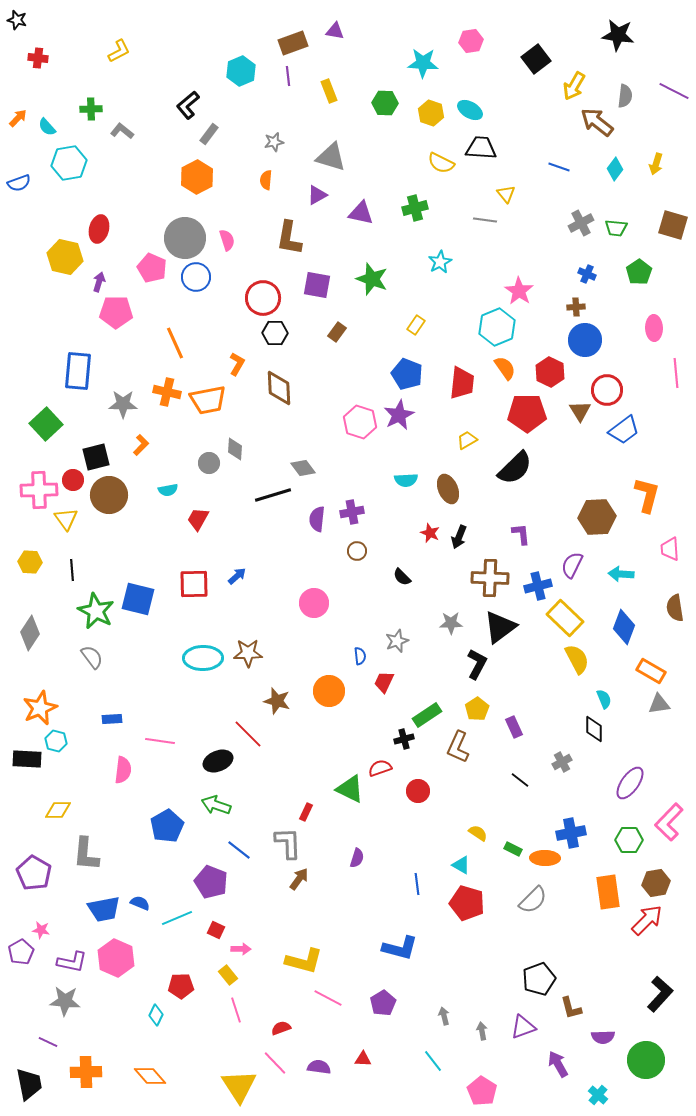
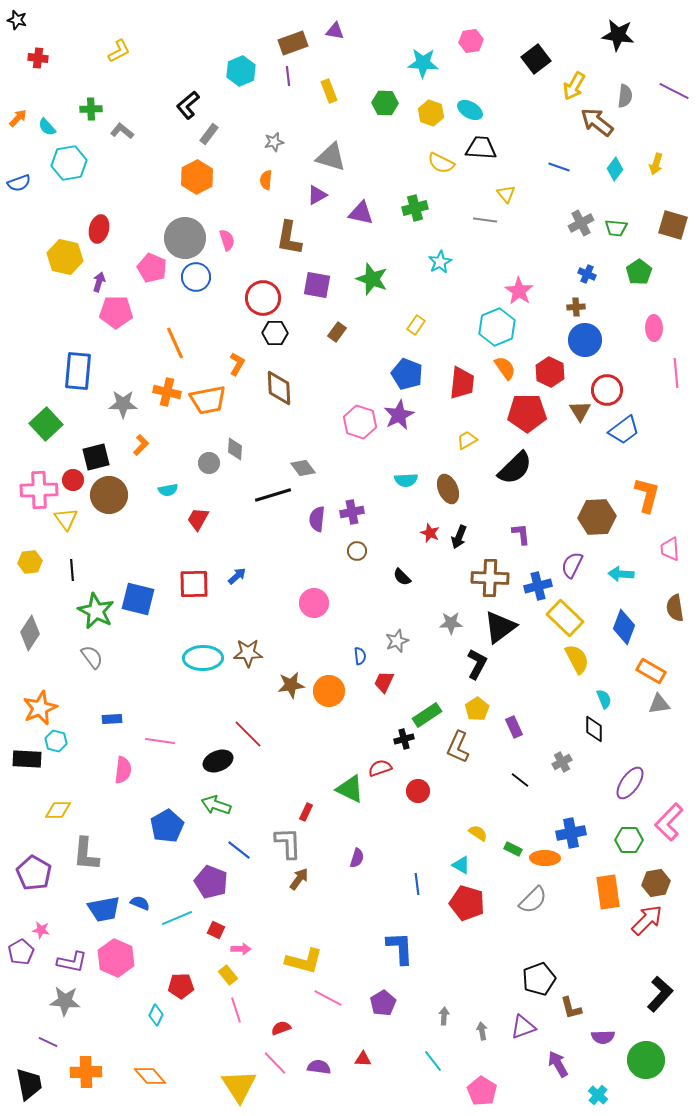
yellow hexagon at (30, 562): rotated 10 degrees counterclockwise
brown star at (277, 701): moved 14 px right, 16 px up; rotated 24 degrees counterclockwise
blue L-shape at (400, 948): rotated 108 degrees counterclockwise
gray arrow at (444, 1016): rotated 18 degrees clockwise
